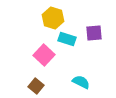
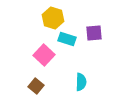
cyan semicircle: rotated 66 degrees clockwise
